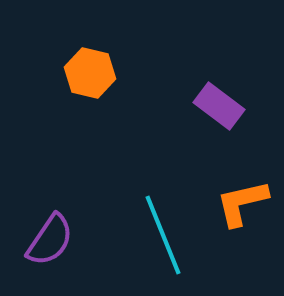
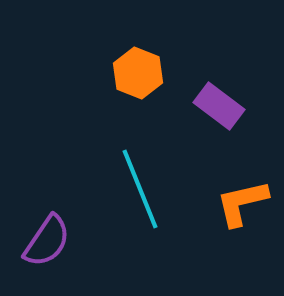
orange hexagon: moved 48 px right; rotated 9 degrees clockwise
cyan line: moved 23 px left, 46 px up
purple semicircle: moved 3 px left, 1 px down
